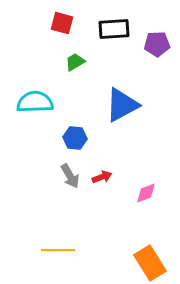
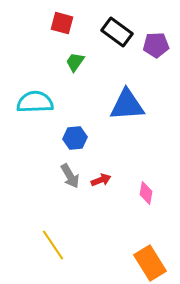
black rectangle: moved 3 px right, 3 px down; rotated 40 degrees clockwise
purple pentagon: moved 1 px left, 1 px down
green trapezoid: rotated 25 degrees counterclockwise
blue triangle: moved 5 px right; rotated 24 degrees clockwise
blue hexagon: rotated 10 degrees counterclockwise
red arrow: moved 1 px left, 3 px down
pink diamond: rotated 60 degrees counterclockwise
yellow line: moved 5 px left, 5 px up; rotated 56 degrees clockwise
